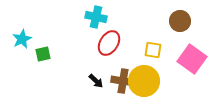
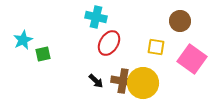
cyan star: moved 1 px right, 1 px down
yellow square: moved 3 px right, 3 px up
yellow circle: moved 1 px left, 2 px down
